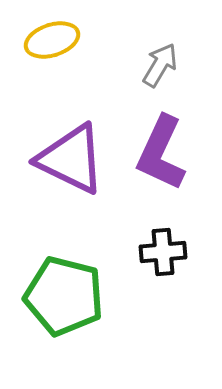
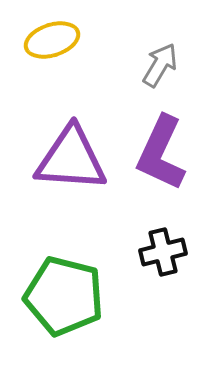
purple triangle: rotated 22 degrees counterclockwise
black cross: rotated 9 degrees counterclockwise
